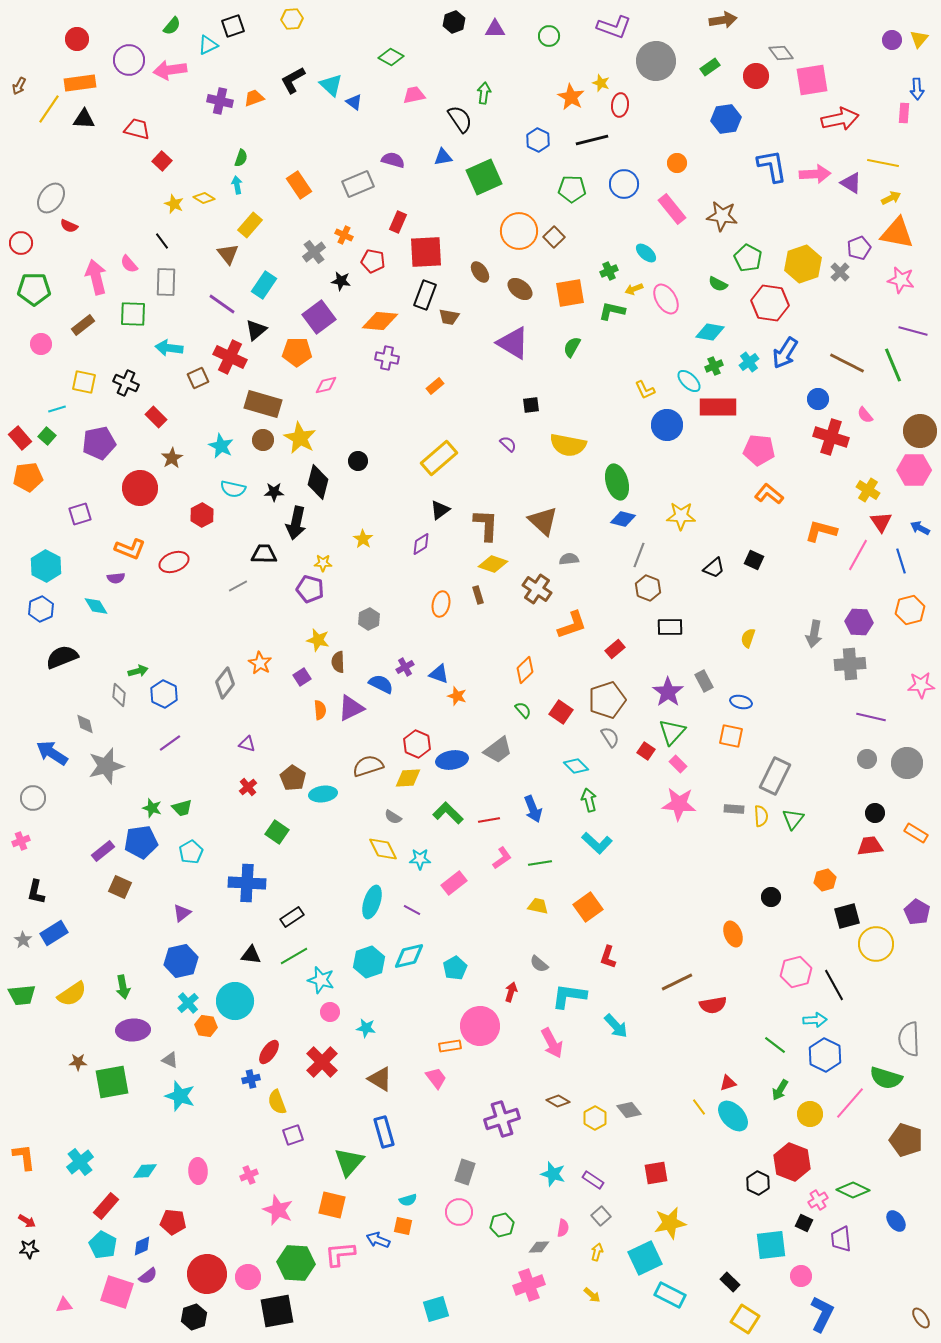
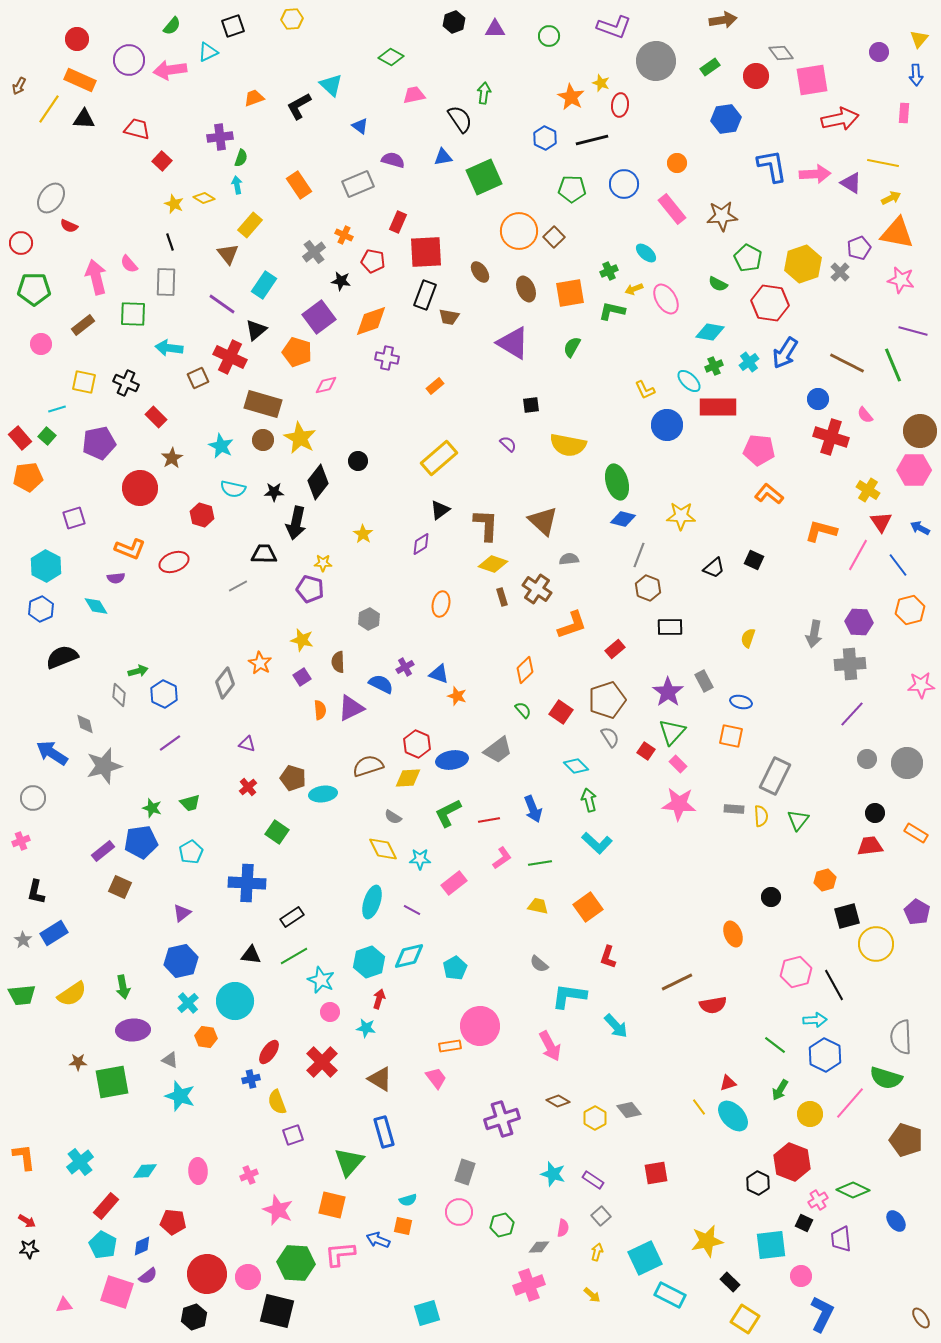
purple circle at (892, 40): moved 13 px left, 12 px down
cyan triangle at (208, 45): moved 7 px down
black L-shape at (293, 80): moved 6 px right, 26 px down
orange rectangle at (80, 83): moved 3 px up; rotated 32 degrees clockwise
blue arrow at (917, 89): moved 1 px left, 14 px up
purple cross at (220, 101): moved 36 px down; rotated 20 degrees counterclockwise
blue triangle at (354, 102): moved 6 px right, 24 px down
blue hexagon at (538, 140): moved 7 px right, 2 px up
brown star at (722, 216): rotated 12 degrees counterclockwise
black line at (162, 241): moved 8 px right, 1 px down; rotated 18 degrees clockwise
brown ellipse at (520, 289): moved 6 px right; rotated 30 degrees clockwise
orange diamond at (380, 321): moved 9 px left; rotated 24 degrees counterclockwise
orange pentagon at (297, 352): rotated 16 degrees clockwise
black diamond at (318, 482): rotated 24 degrees clockwise
purple square at (80, 514): moved 6 px left, 4 px down
red hexagon at (202, 515): rotated 15 degrees counterclockwise
yellow star at (363, 539): moved 5 px up
blue line at (901, 561): moved 3 px left, 4 px down; rotated 20 degrees counterclockwise
brown rectangle at (478, 595): moved 24 px right, 2 px down
yellow star at (318, 640): moved 16 px left
purple line at (871, 717): moved 19 px left, 3 px up; rotated 60 degrees counterclockwise
gray star at (106, 766): moved 2 px left
brown pentagon at (293, 778): rotated 15 degrees counterclockwise
green trapezoid at (182, 808): moved 8 px right, 5 px up
green L-shape at (448, 813): rotated 72 degrees counterclockwise
green triangle at (793, 819): moved 5 px right, 1 px down
cyan star at (321, 980): rotated 8 degrees clockwise
red arrow at (511, 992): moved 132 px left, 7 px down
orange hexagon at (206, 1026): moved 11 px down
gray semicircle at (909, 1039): moved 8 px left, 2 px up
pink arrow at (552, 1043): moved 2 px left, 3 px down
yellow star at (670, 1223): moved 37 px right, 18 px down
cyan square at (436, 1309): moved 9 px left, 4 px down
black square at (277, 1311): rotated 24 degrees clockwise
